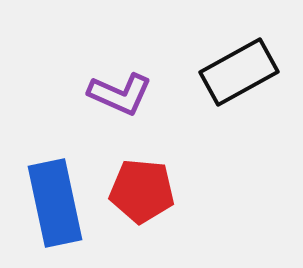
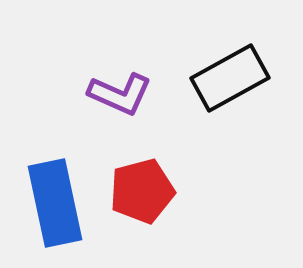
black rectangle: moved 9 px left, 6 px down
red pentagon: rotated 20 degrees counterclockwise
